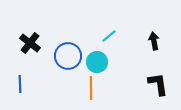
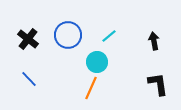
black cross: moved 2 px left, 4 px up
blue circle: moved 21 px up
blue line: moved 9 px right, 5 px up; rotated 42 degrees counterclockwise
orange line: rotated 25 degrees clockwise
